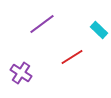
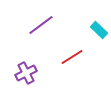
purple line: moved 1 px left, 1 px down
purple cross: moved 5 px right; rotated 30 degrees clockwise
